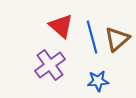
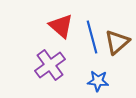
brown triangle: moved 3 px down
blue star: rotated 10 degrees clockwise
